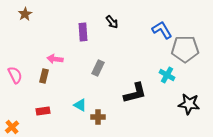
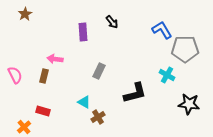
gray rectangle: moved 1 px right, 3 px down
cyan triangle: moved 4 px right, 3 px up
red rectangle: rotated 24 degrees clockwise
brown cross: rotated 32 degrees counterclockwise
orange cross: moved 12 px right
